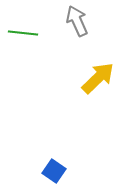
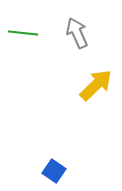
gray arrow: moved 12 px down
yellow arrow: moved 2 px left, 7 px down
